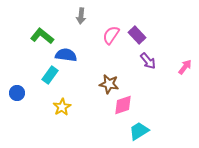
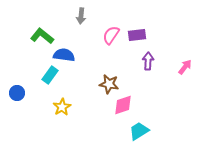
purple rectangle: rotated 54 degrees counterclockwise
blue semicircle: moved 2 px left
purple arrow: rotated 138 degrees counterclockwise
